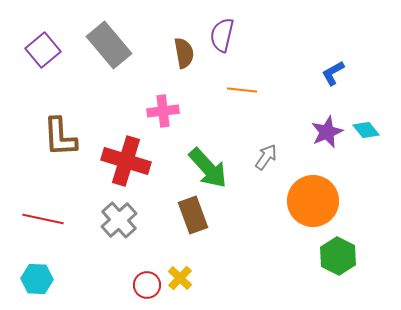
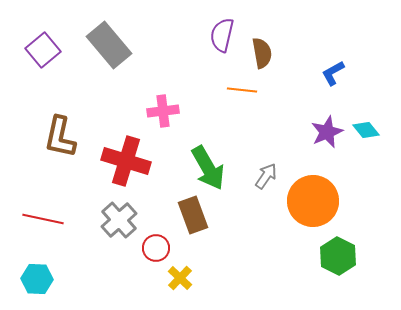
brown semicircle: moved 78 px right
brown L-shape: rotated 15 degrees clockwise
gray arrow: moved 19 px down
green arrow: rotated 12 degrees clockwise
red circle: moved 9 px right, 37 px up
